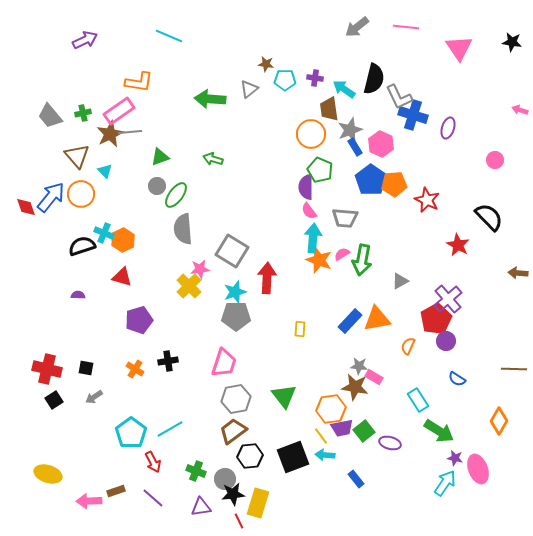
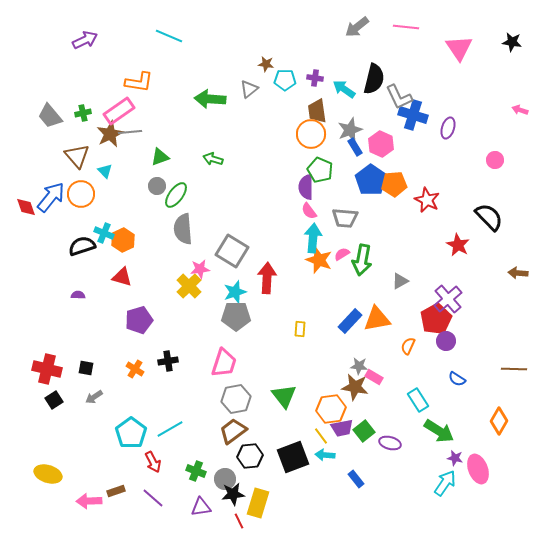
brown trapezoid at (329, 109): moved 12 px left, 2 px down
